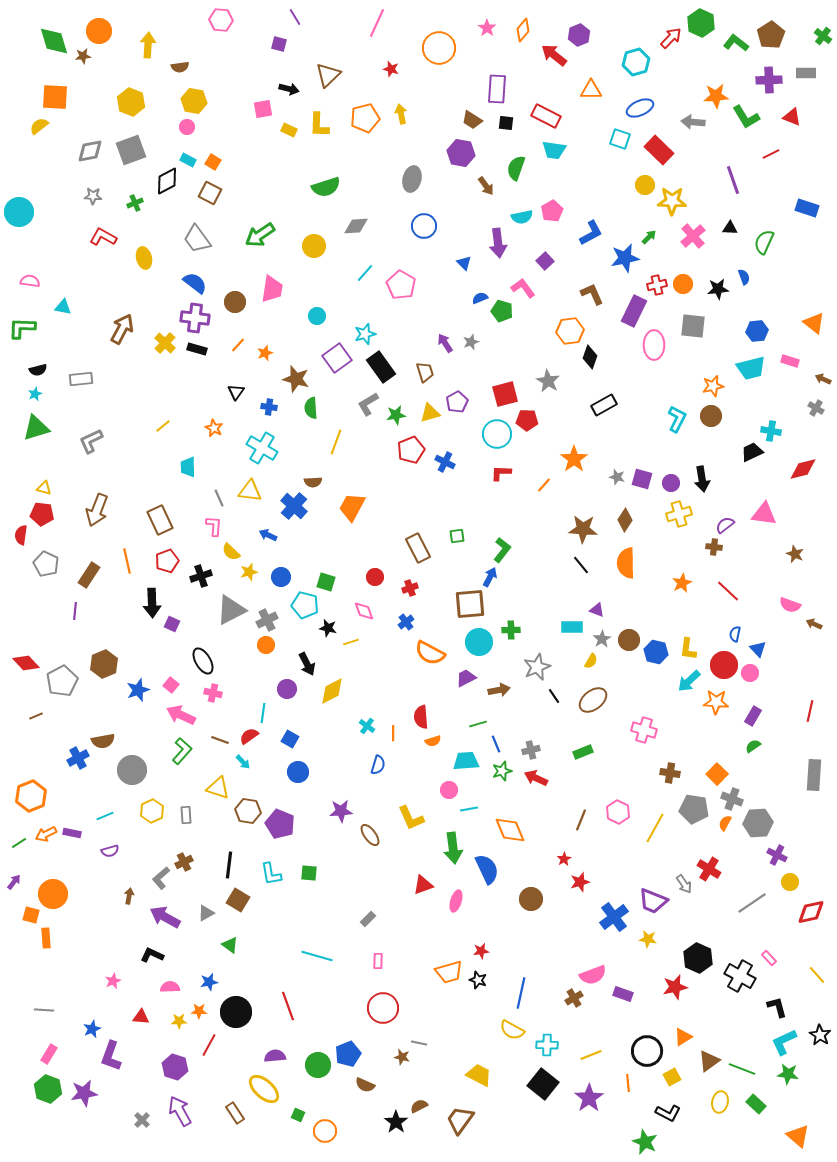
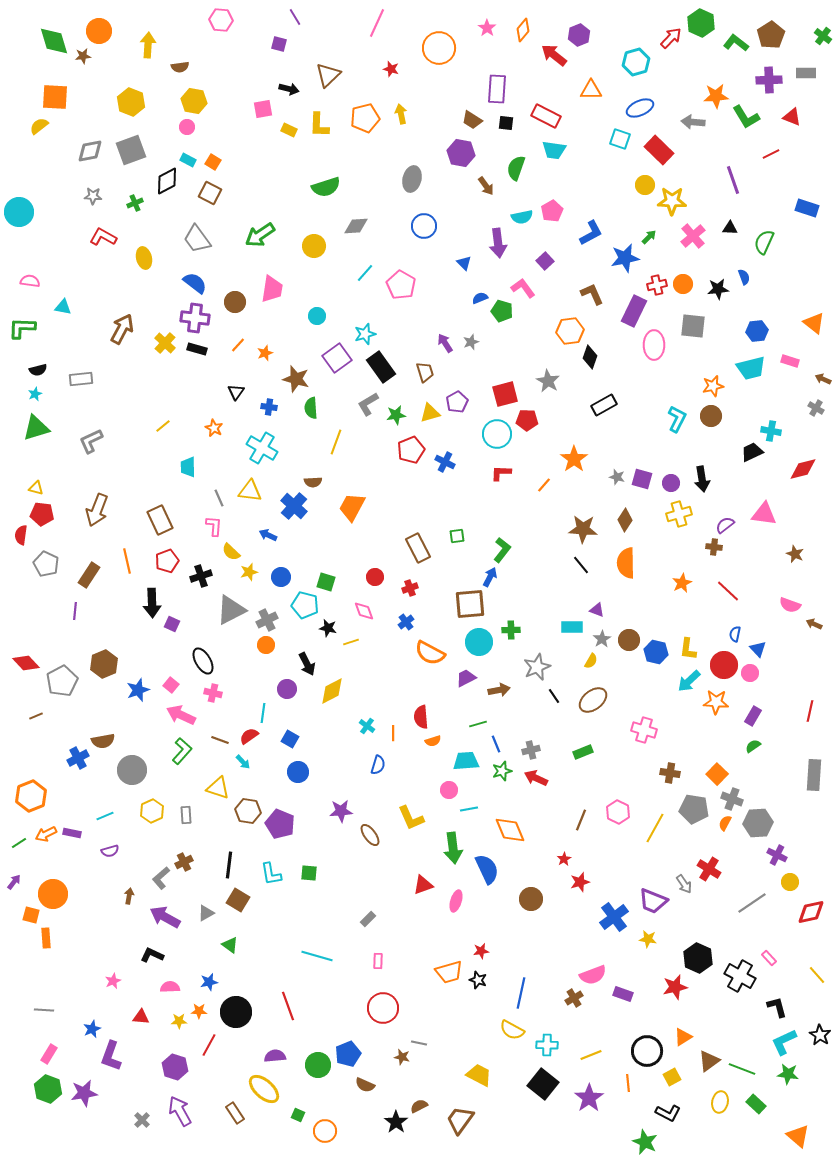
yellow triangle at (44, 488): moved 8 px left
